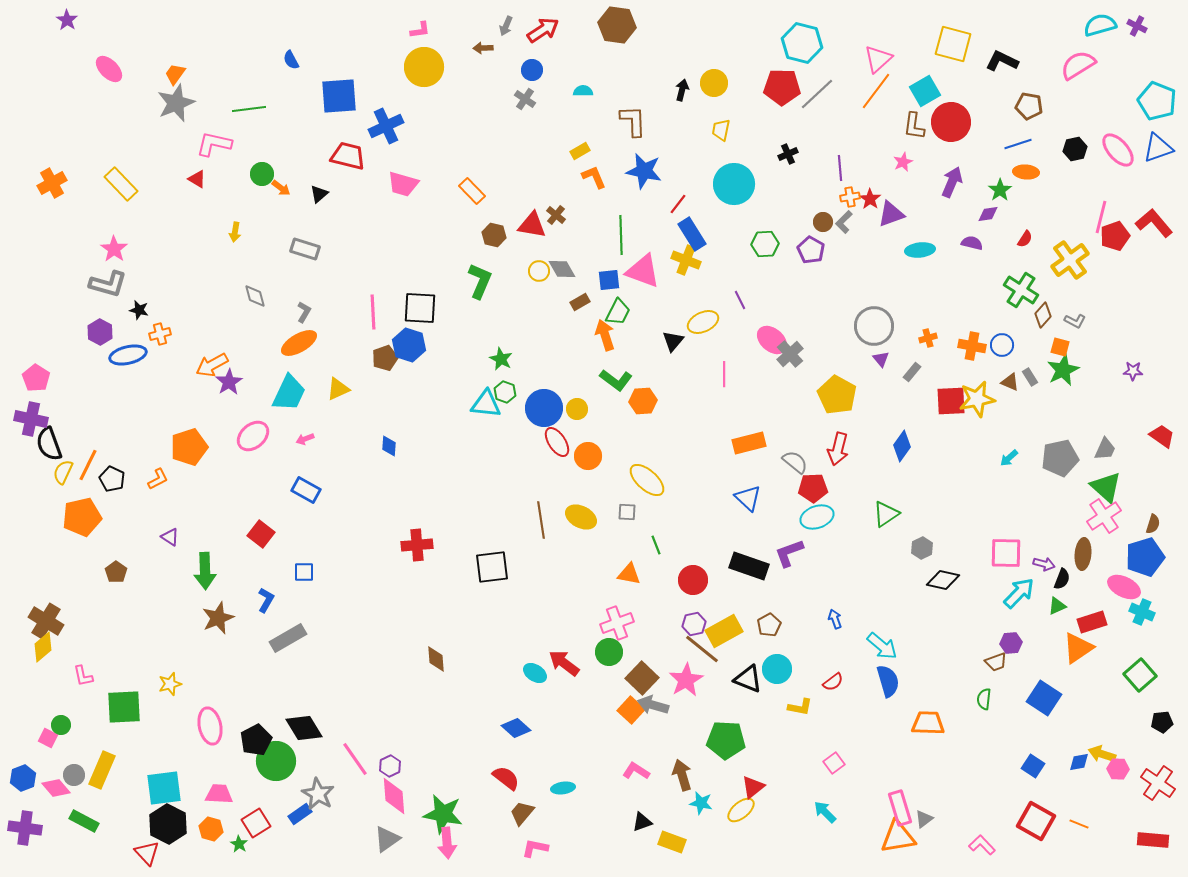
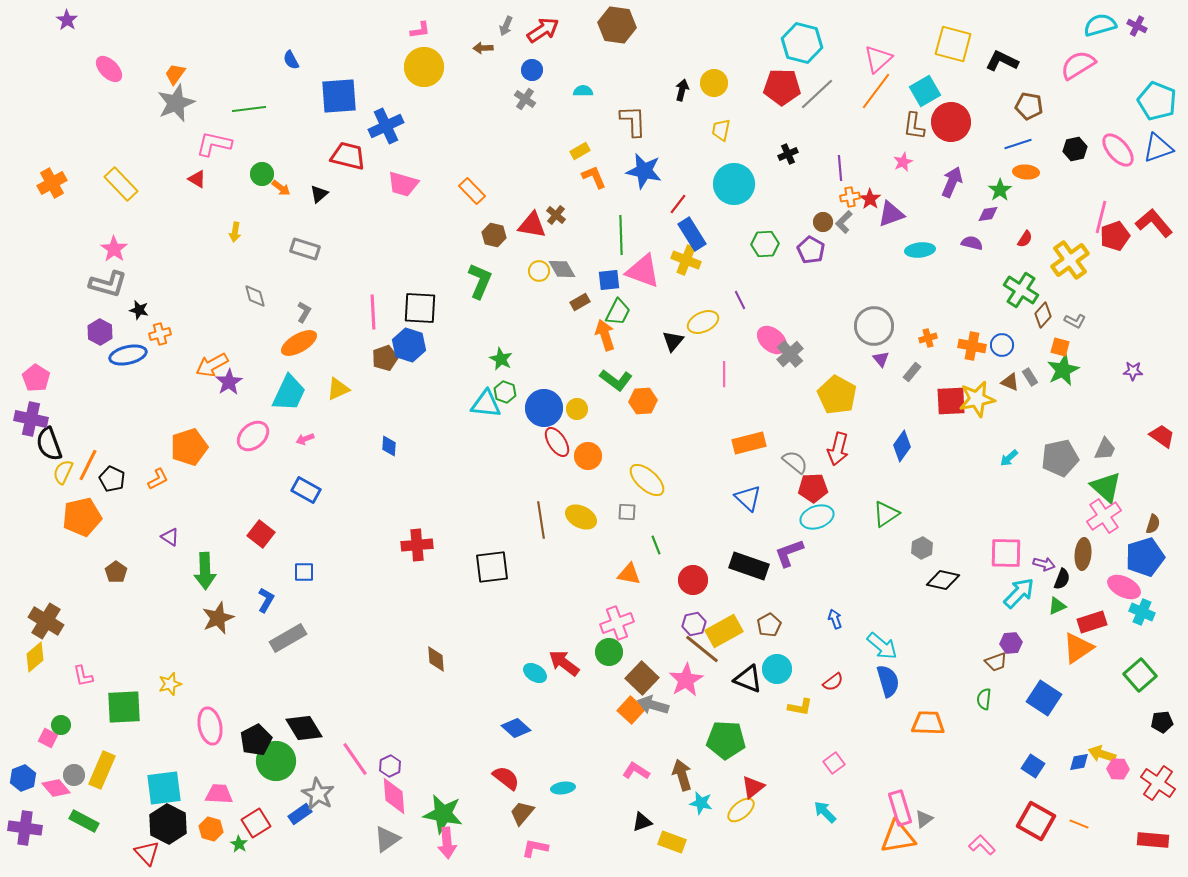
yellow diamond at (43, 647): moved 8 px left, 10 px down
